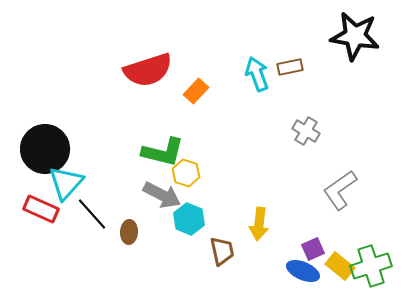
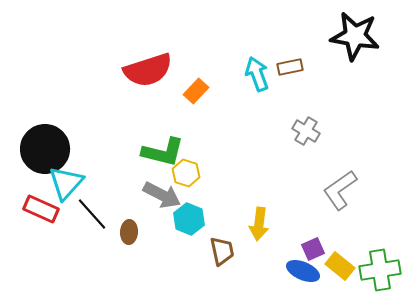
green cross: moved 9 px right, 4 px down; rotated 9 degrees clockwise
